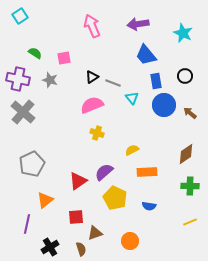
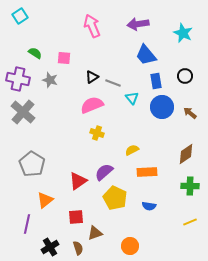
pink square: rotated 16 degrees clockwise
blue circle: moved 2 px left, 2 px down
gray pentagon: rotated 15 degrees counterclockwise
orange circle: moved 5 px down
brown semicircle: moved 3 px left, 1 px up
